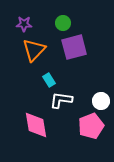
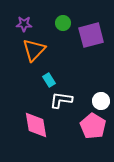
purple square: moved 17 px right, 12 px up
pink pentagon: moved 2 px right; rotated 20 degrees counterclockwise
